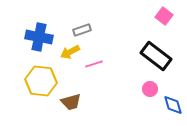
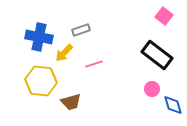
gray rectangle: moved 1 px left
yellow arrow: moved 6 px left, 1 px down; rotated 18 degrees counterclockwise
black rectangle: moved 1 px right, 1 px up
pink circle: moved 2 px right
